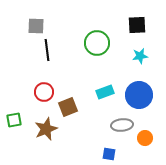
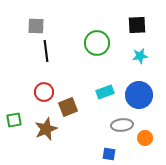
black line: moved 1 px left, 1 px down
